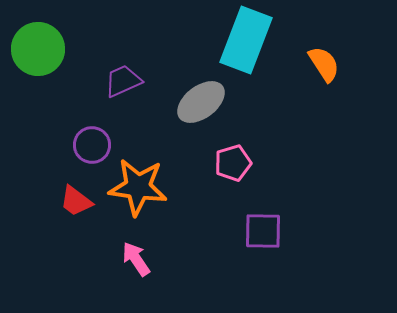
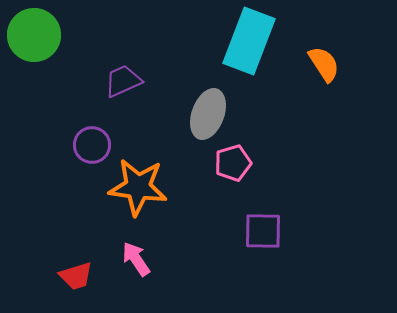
cyan rectangle: moved 3 px right, 1 px down
green circle: moved 4 px left, 14 px up
gray ellipse: moved 7 px right, 12 px down; rotated 33 degrees counterclockwise
red trapezoid: moved 75 px down; rotated 54 degrees counterclockwise
